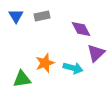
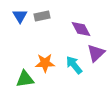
blue triangle: moved 4 px right
orange star: rotated 18 degrees clockwise
cyan arrow: moved 1 px right, 3 px up; rotated 144 degrees counterclockwise
green triangle: moved 3 px right
